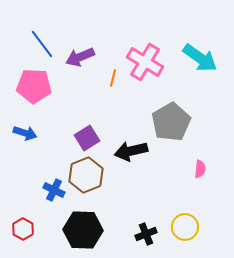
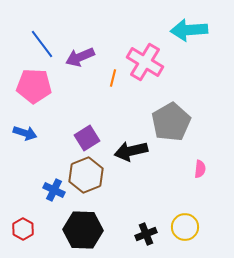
cyan arrow: moved 11 px left, 28 px up; rotated 141 degrees clockwise
